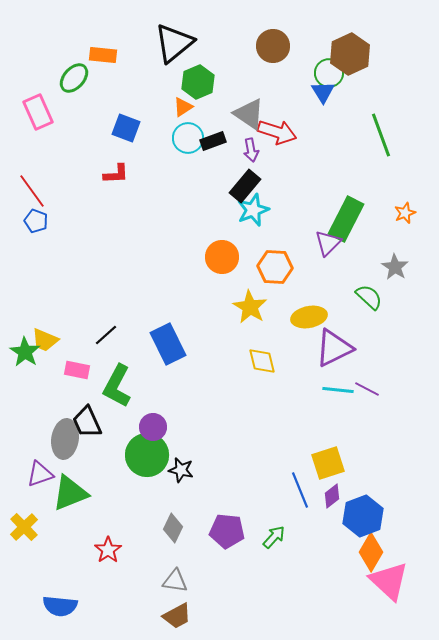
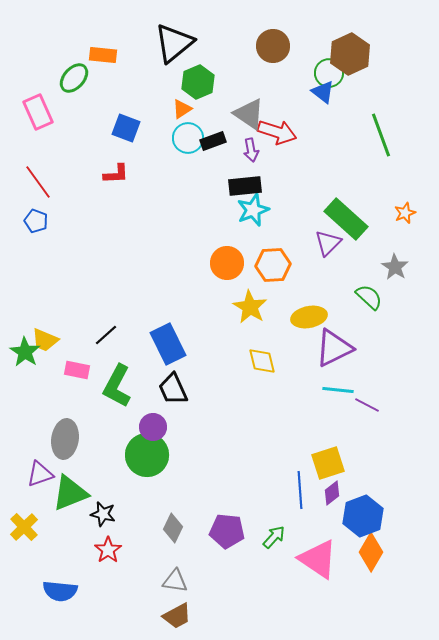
blue triangle at (323, 92): rotated 20 degrees counterclockwise
orange triangle at (183, 107): moved 1 px left, 2 px down
black rectangle at (245, 186): rotated 44 degrees clockwise
red line at (32, 191): moved 6 px right, 9 px up
green rectangle at (346, 219): rotated 75 degrees counterclockwise
orange circle at (222, 257): moved 5 px right, 6 px down
orange hexagon at (275, 267): moved 2 px left, 2 px up; rotated 8 degrees counterclockwise
purple line at (367, 389): moved 16 px down
black trapezoid at (87, 422): moved 86 px right, 33 px up
black star at (181, 470): moved 78 px left, 44 px down
blue line at (300, 490): rotated 18 degrees clockwise
purple diamond at (332, 496): moved 3 px up
pink triangle at (389, 581): moved 71 px left, 22 px up; rotated 9 degrees counterclockwise
blue semicircle at (60, 606): moved 15 px up
